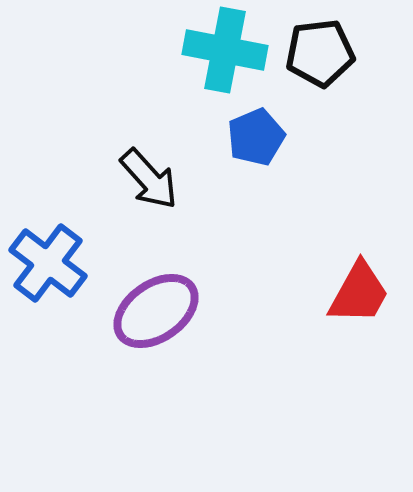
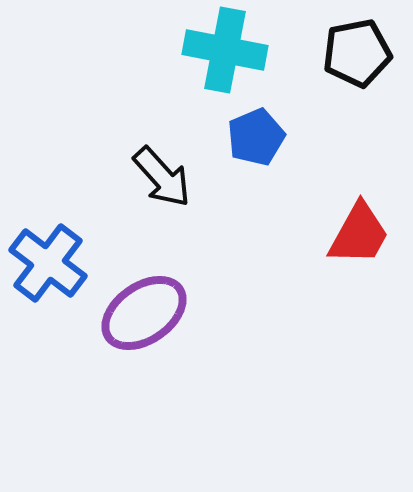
black pentagon: moved 37 px right; rotated 4 degrees counterclockwise
black arrow: moved 13 px right, 2 px up
red trapezoid: moved 59 px up
purple ellipse: moved 12 px left, 2 px down
